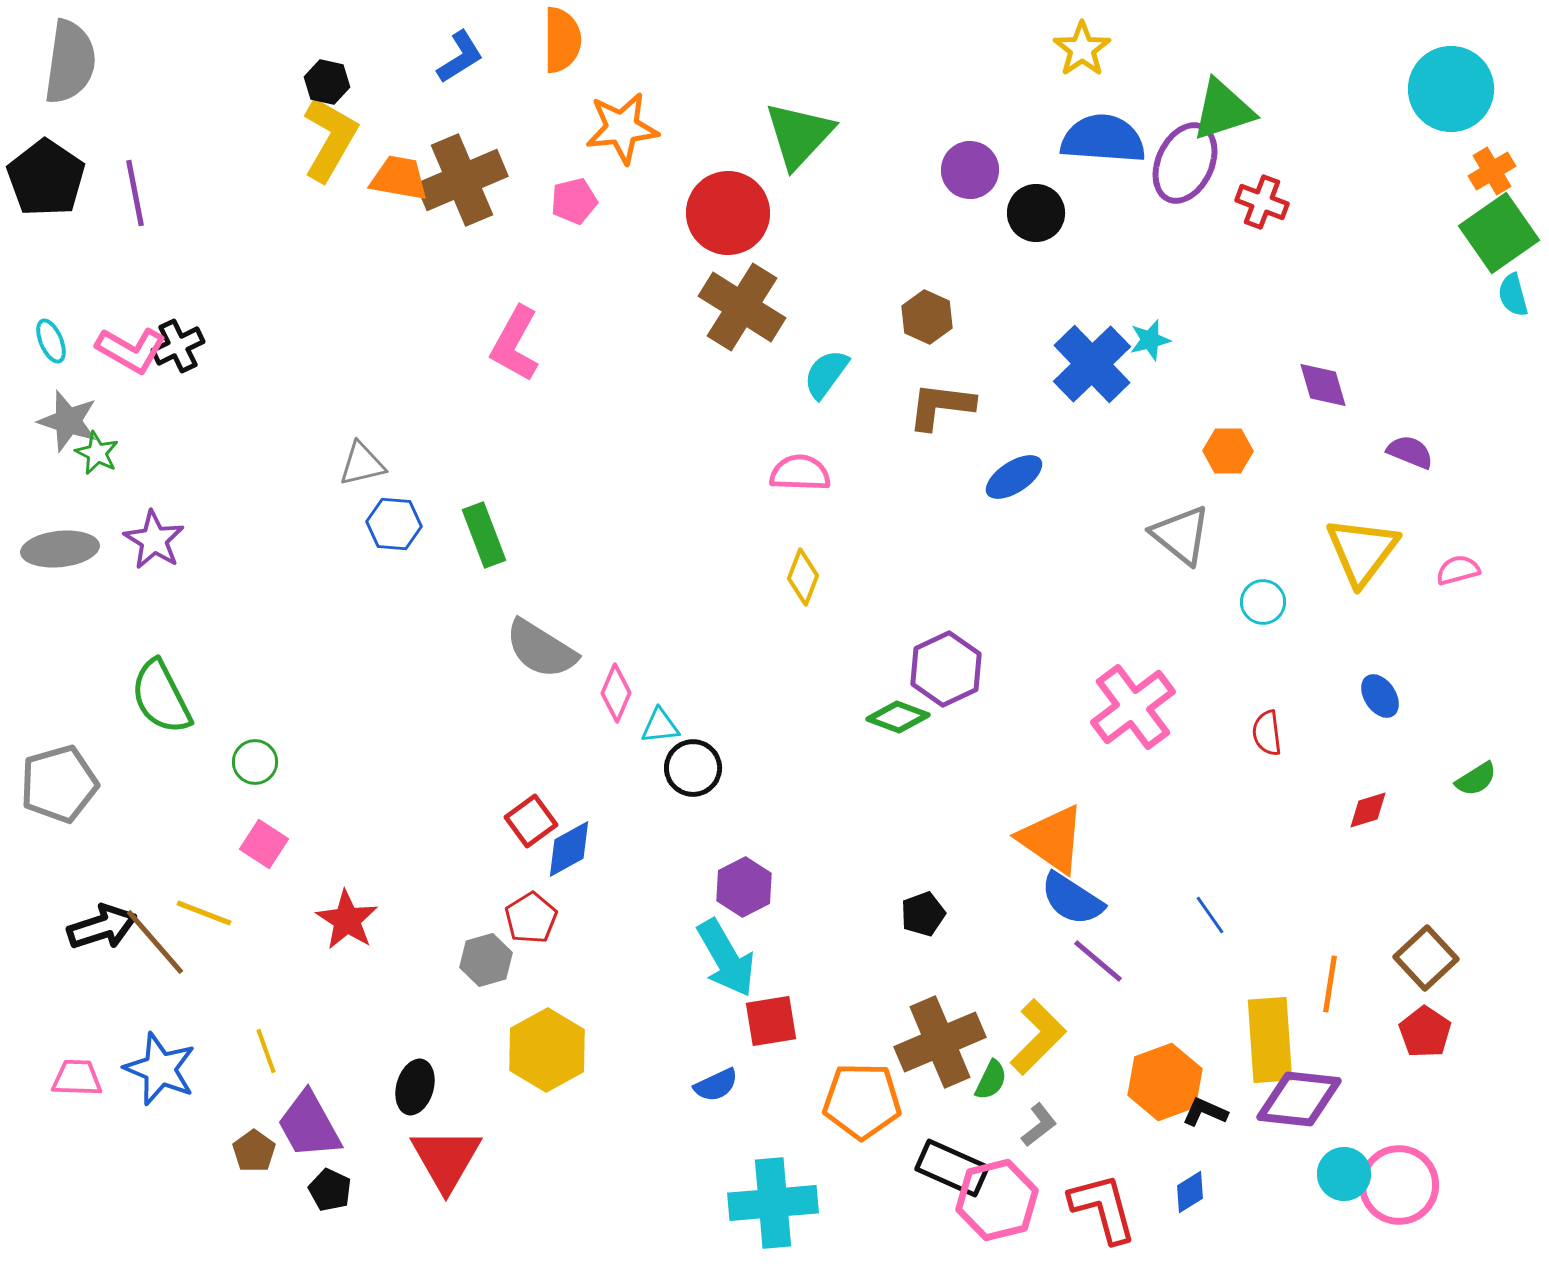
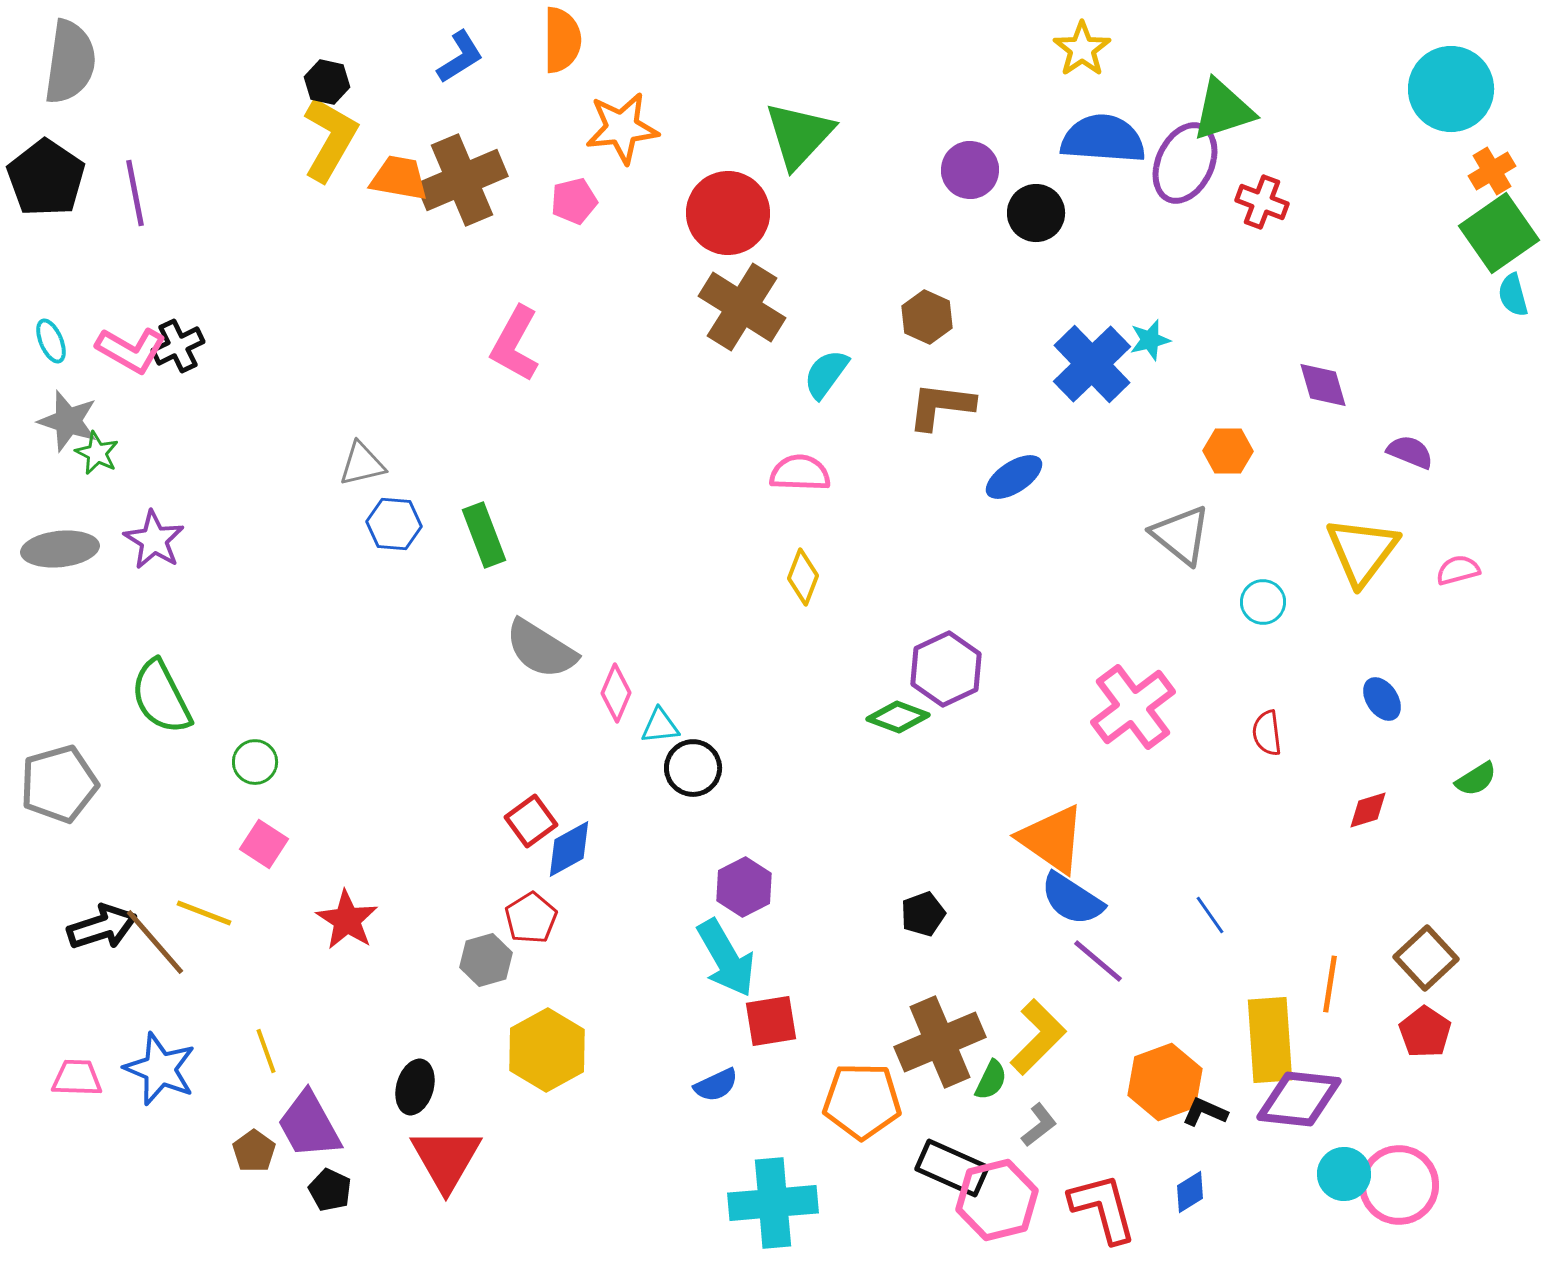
blue ellipse at (1380, 696): moved 2 px right, 3 px down
